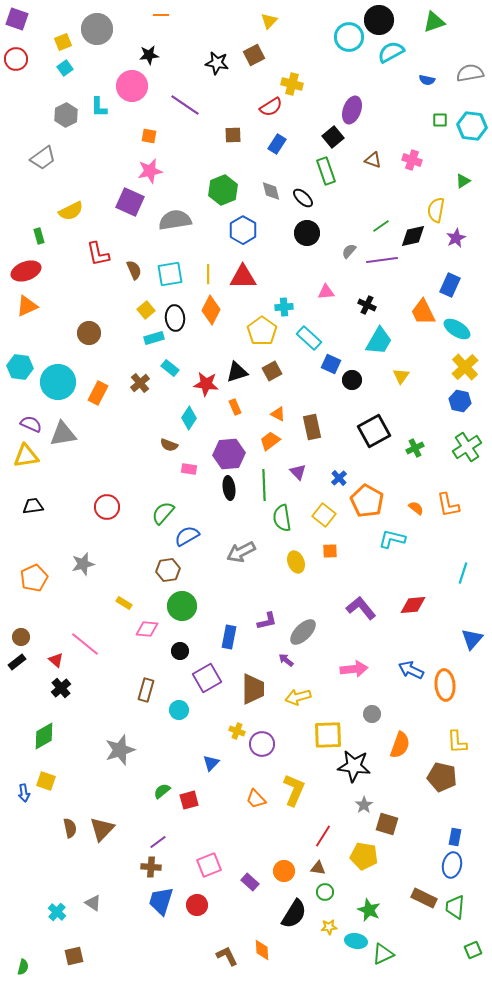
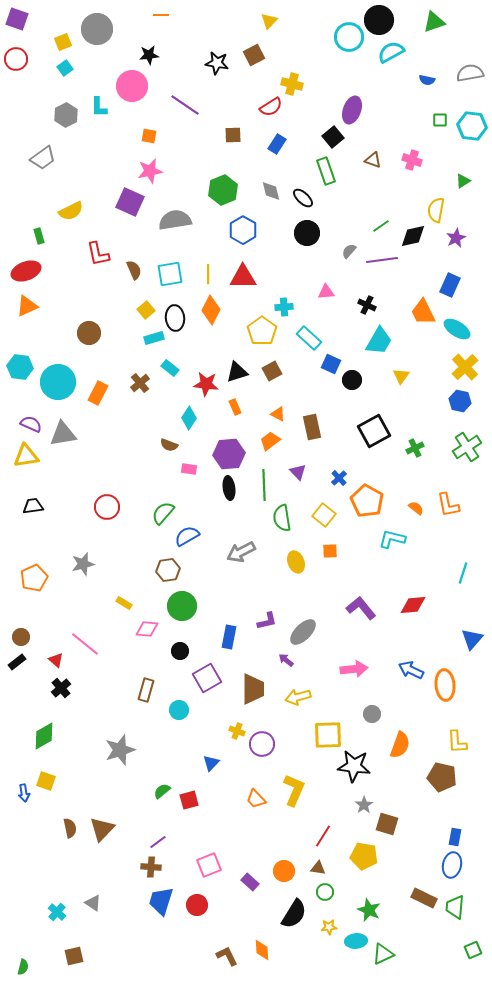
cyan ellipse at (356, 941): rotated 15 degrees counterclockwise
